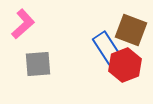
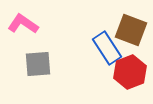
pink L-shape: rotated 104 degrees counterclockwise
red hexagon: moved 5 px right, 7 px down
